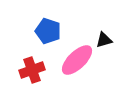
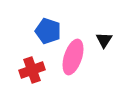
black triangle: rotated 42 degrees counterclockwise
pink ellipse: moved 4 px left, 3 px up; rotated 28 degrees counterclockwise
